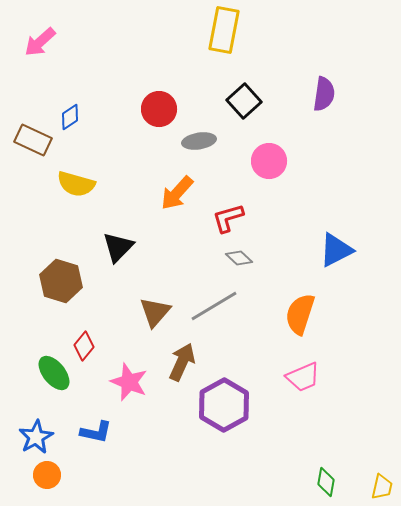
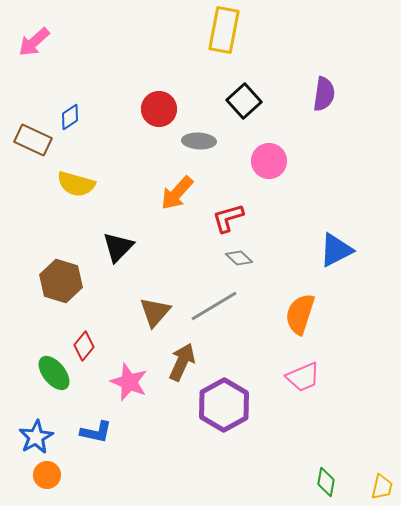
pink arrow: moved 6 px left
gray ellipse: rotated 12 degrees clockwise
